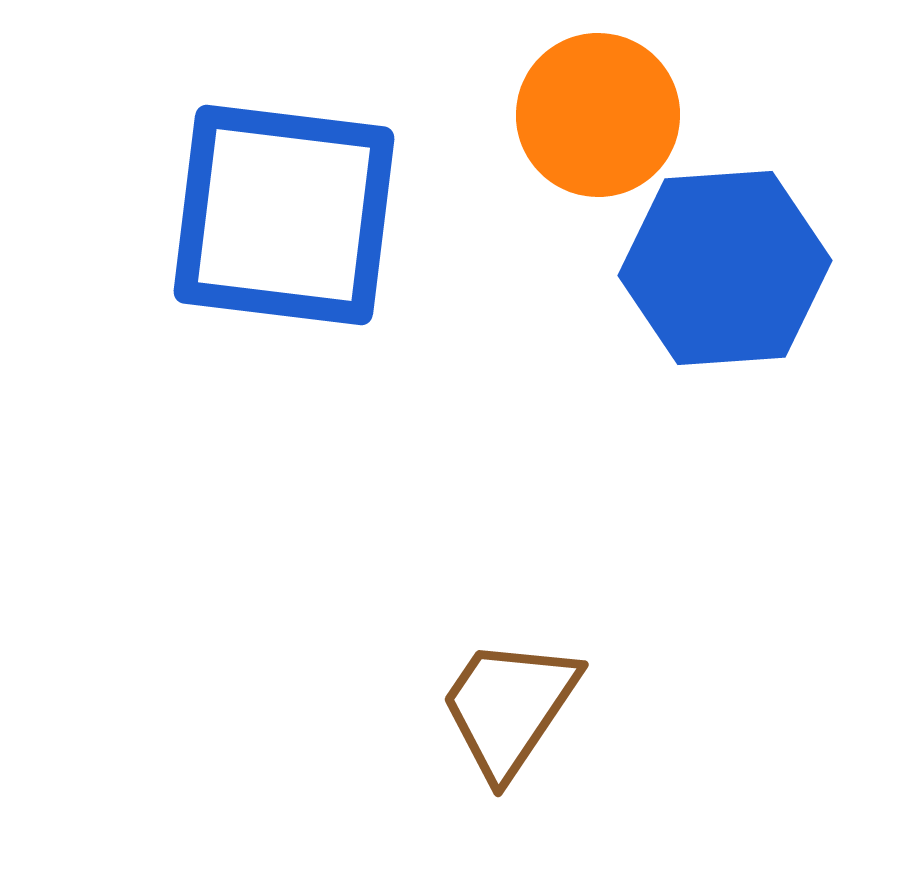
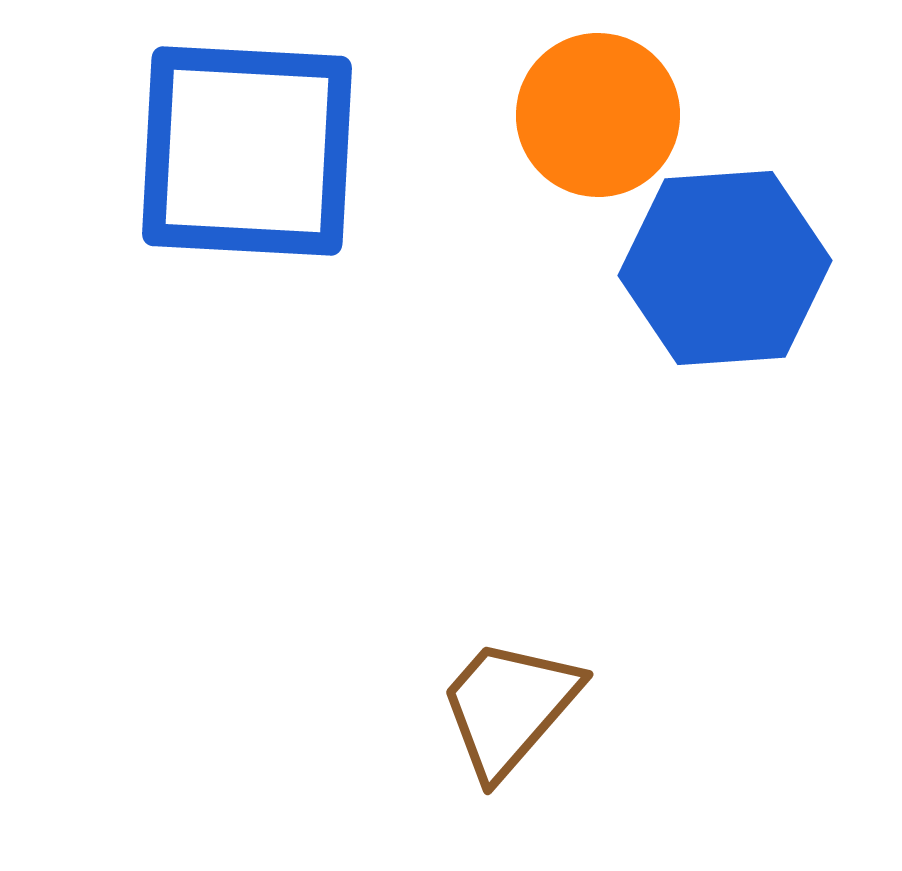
blue square: moved 37 px left, 64 px up; rotated 4 degrees counterclockwise
brown trapezoid: rotated 7 degrees clockwise
